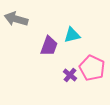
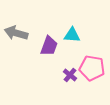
gray arrow: moved 14 px down
cyan triangle: rotated 18 degrees clockwise
pink pentagon: rotated 15 degrees counterclockwise
